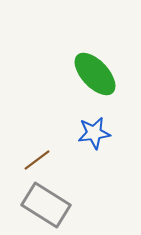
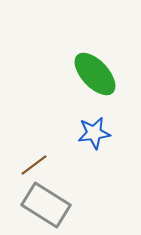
brown line: moved 3 px left, 5 px down
